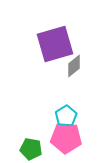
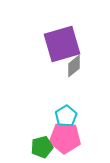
purple square: moved 7 px right
pink pentagon: moved 1 px left
green pentagon: moved 11 px right, 2 px up; rotated 25 degrees counterclockwise
